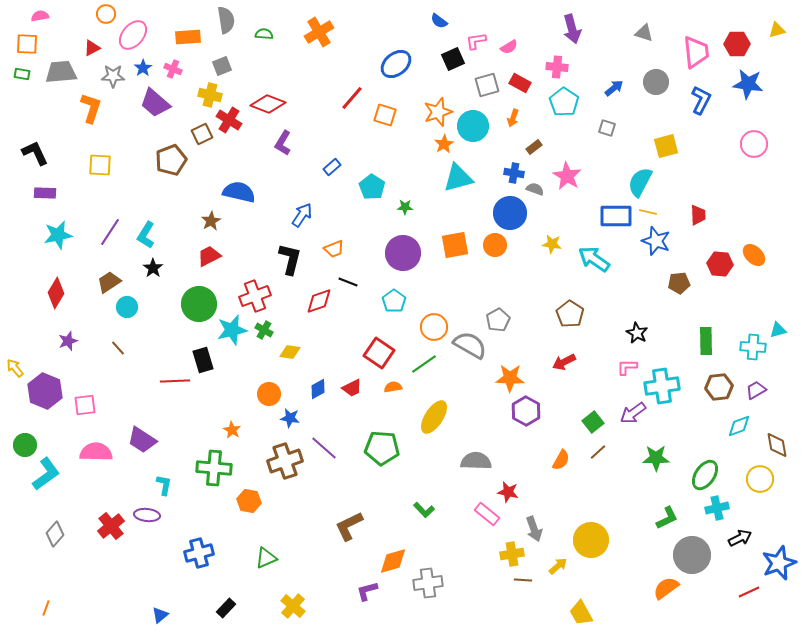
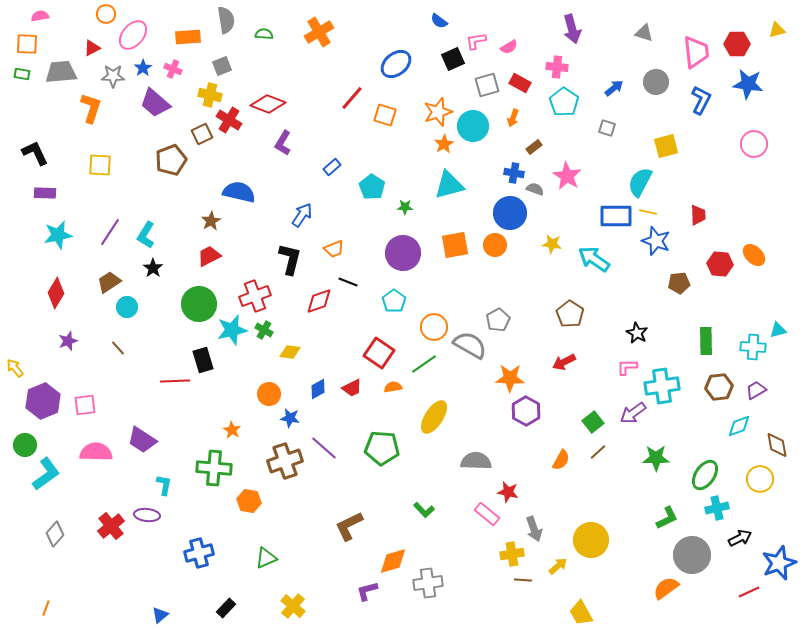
cyan triangle at (458, 178): moved 9 px left, 7 px down
purple hexagon at (45, 391): moved 2 px left, 10 px down; rotated 16 degrees clockwise
